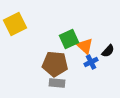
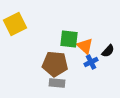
green square: rotated 30 degrees clockwise
